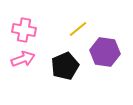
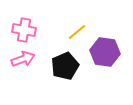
yellow line: moved 1 px left, 3 px down
